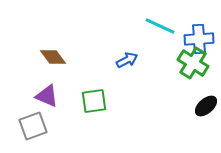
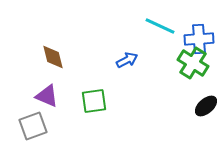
brown diamond: rotated 24 degrees clockwise
